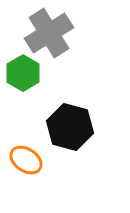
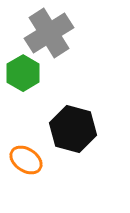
black hexagon: moved 3 px right, 2 px down
